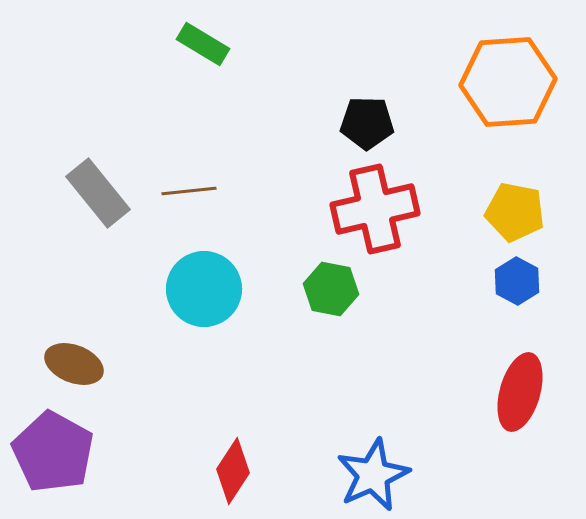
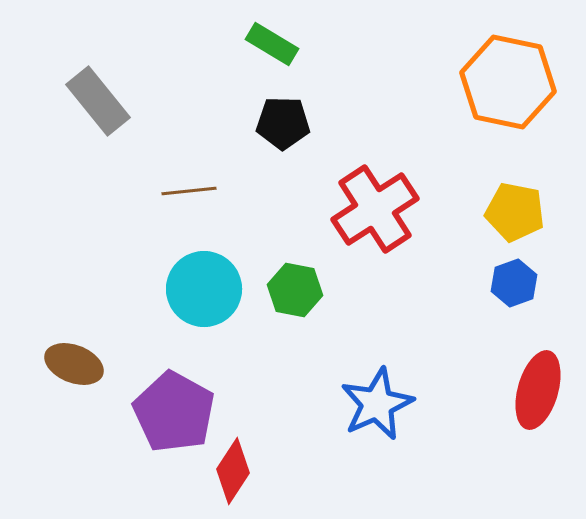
green rectangle: moved 69 px right
orange hexagon: rotated 16 degrees clockwise
black pentagon: moved 84 px left
gray rectangle: moved 92 px up
red cross: rotated 20 degrees counterclockwise
blue hexagon: moved 3 px left, 2 px down; rotated 12 degrees clockwise
green hexagon: moved 36 px left, 1 px down
red ellipse: moved 18 px right, 2 px up
purple pentagon: moved 121 px right, 40 px up
blue star: moved 4 px right, 71 px up
